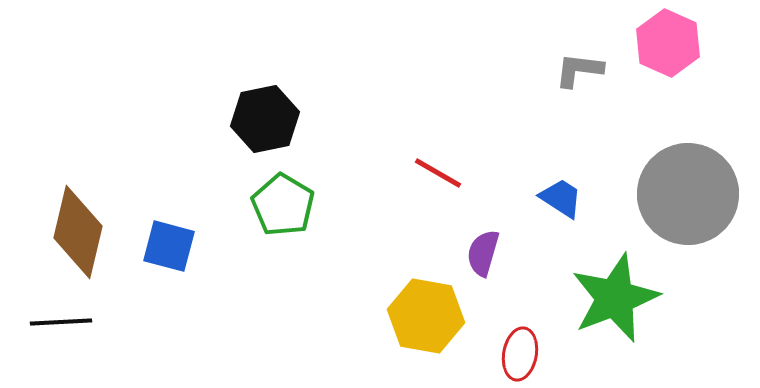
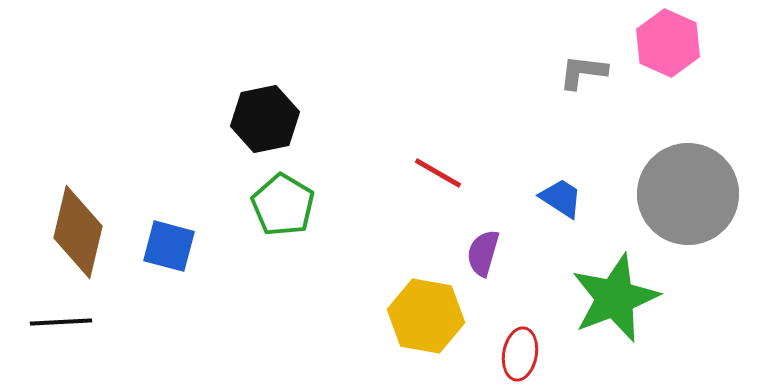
gray L-shape: moved 4 px right, 2 px down
